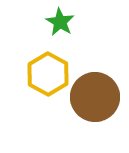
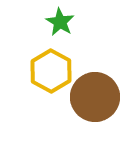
yellow hexagon: moved 3 px right, 3 px up
